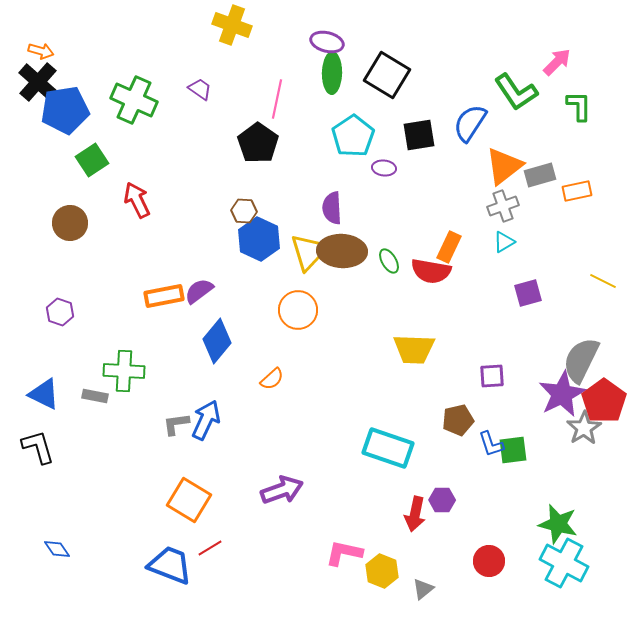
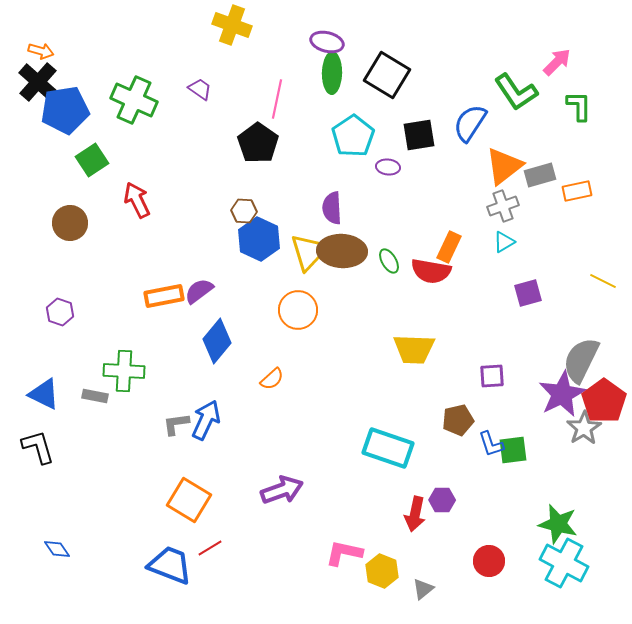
purple ellipse at (384, 168): moved 4 px right, 1 px up
